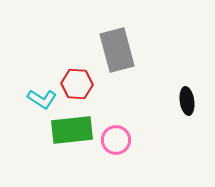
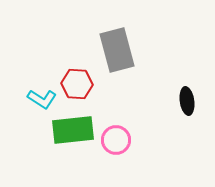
green rectangle: moved 1 px right
